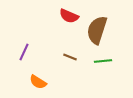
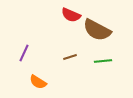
red semicircle: moved 2 px right, 1 px up
brown semicircle: rotated 80 degrees counterclockwise
purple line: moved 1 px down
brown line: rotated 40 degrees counterclockwise
